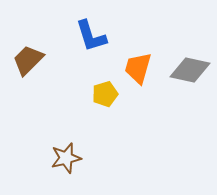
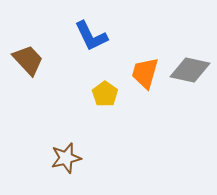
blue L-shape: rotated 9 degrees counterclockwise
brown trapezoid: rotated 92 degrees clockwise
orange trapezoid: moved 7 px right, 5 px down
yellow pentagon: rotated 20 degrees counterclockwise
